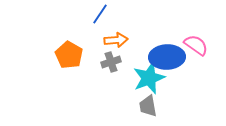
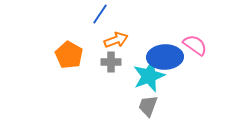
orange arrow: rotated 15 degrees counterclockwise
pink semicircle: moved 1 px left
blue ellipse: moved 2 px left
gray cross: rotated 18 degrees clockwise
cyan star: moved 2 px up
gray trapezoid: rotated 30 degrees clockwise
